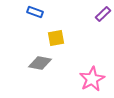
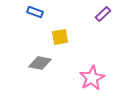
yellow square: moved 4 px right, 1 px up
pink star: moved 1 px up
